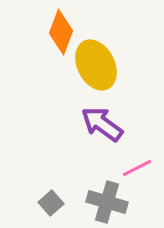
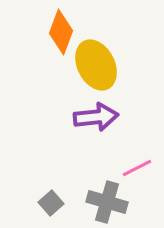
purple arrow: moved 6 px left, 7 px up; rotated 138 degrees clockwise
